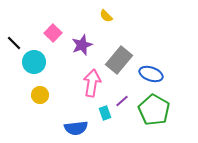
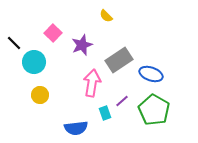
gray rectangle: rotated 16 degrees clockwise
